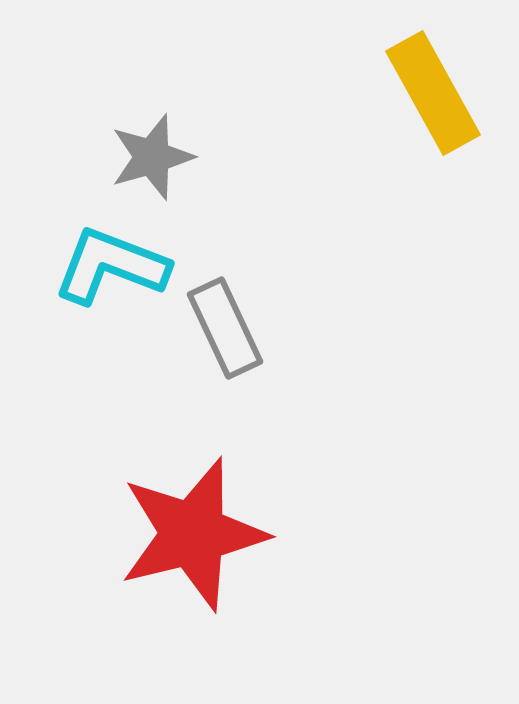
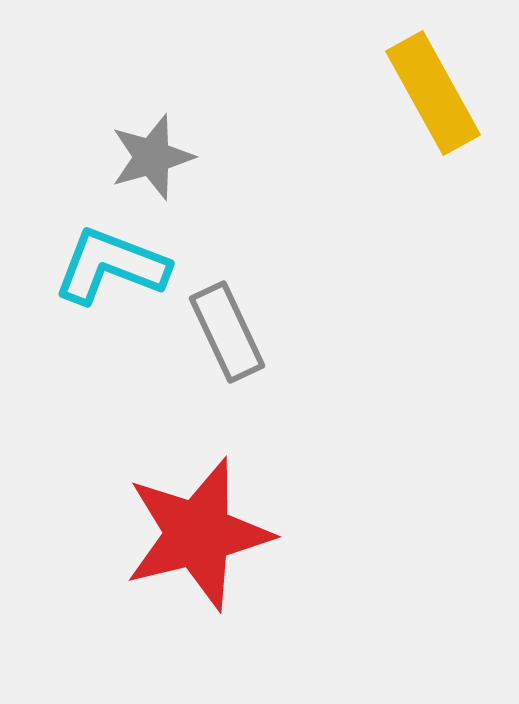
gray rectangle: moved 2 px right, 4 px down
red star: moved 5 px right
